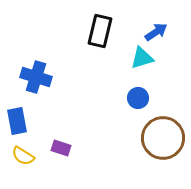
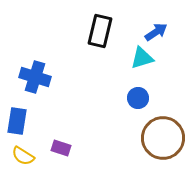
blue cross: moved 1 px left
blue rectangle: rotated 20 degrees clockwise
